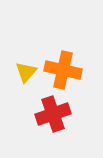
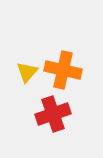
yellow triangle: moved 1 px right
